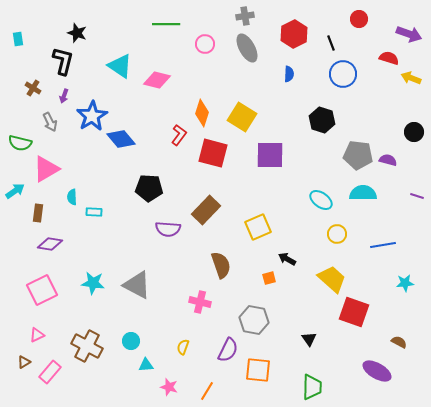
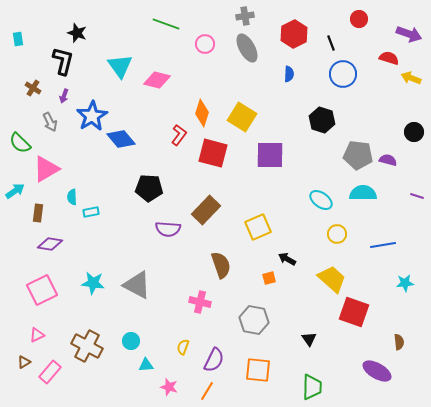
green line at (166, 24): rotated 20 degrees clockwise
cyan triangle at (120, 66): rotated 20 degrees clockwise
green semicircle at (20, 143): rotated 30 degrees clockwise
cyan rectangle at (94, 212): moved 3 px left; rotated 14 degrees counterclockwise
brown semicircle at (399, 342): rotated 56 degrees clockwise
purple semicircle at (228, 350): moved 14 px left, 10 px down
